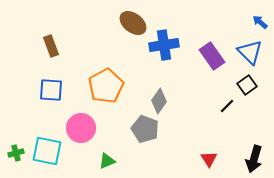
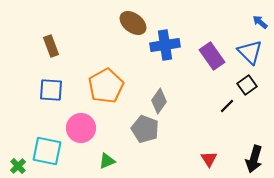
blue cross: moved 1 px right
green cross: moved 2 px right, 13 px down; rotated 28 degrees counterclockwise
